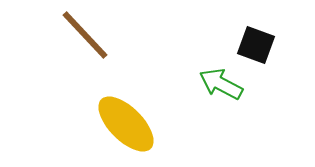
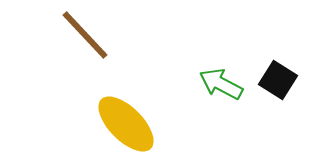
black square: moved 22 px right, 35 px down; rotated 12 degrees clockwise
